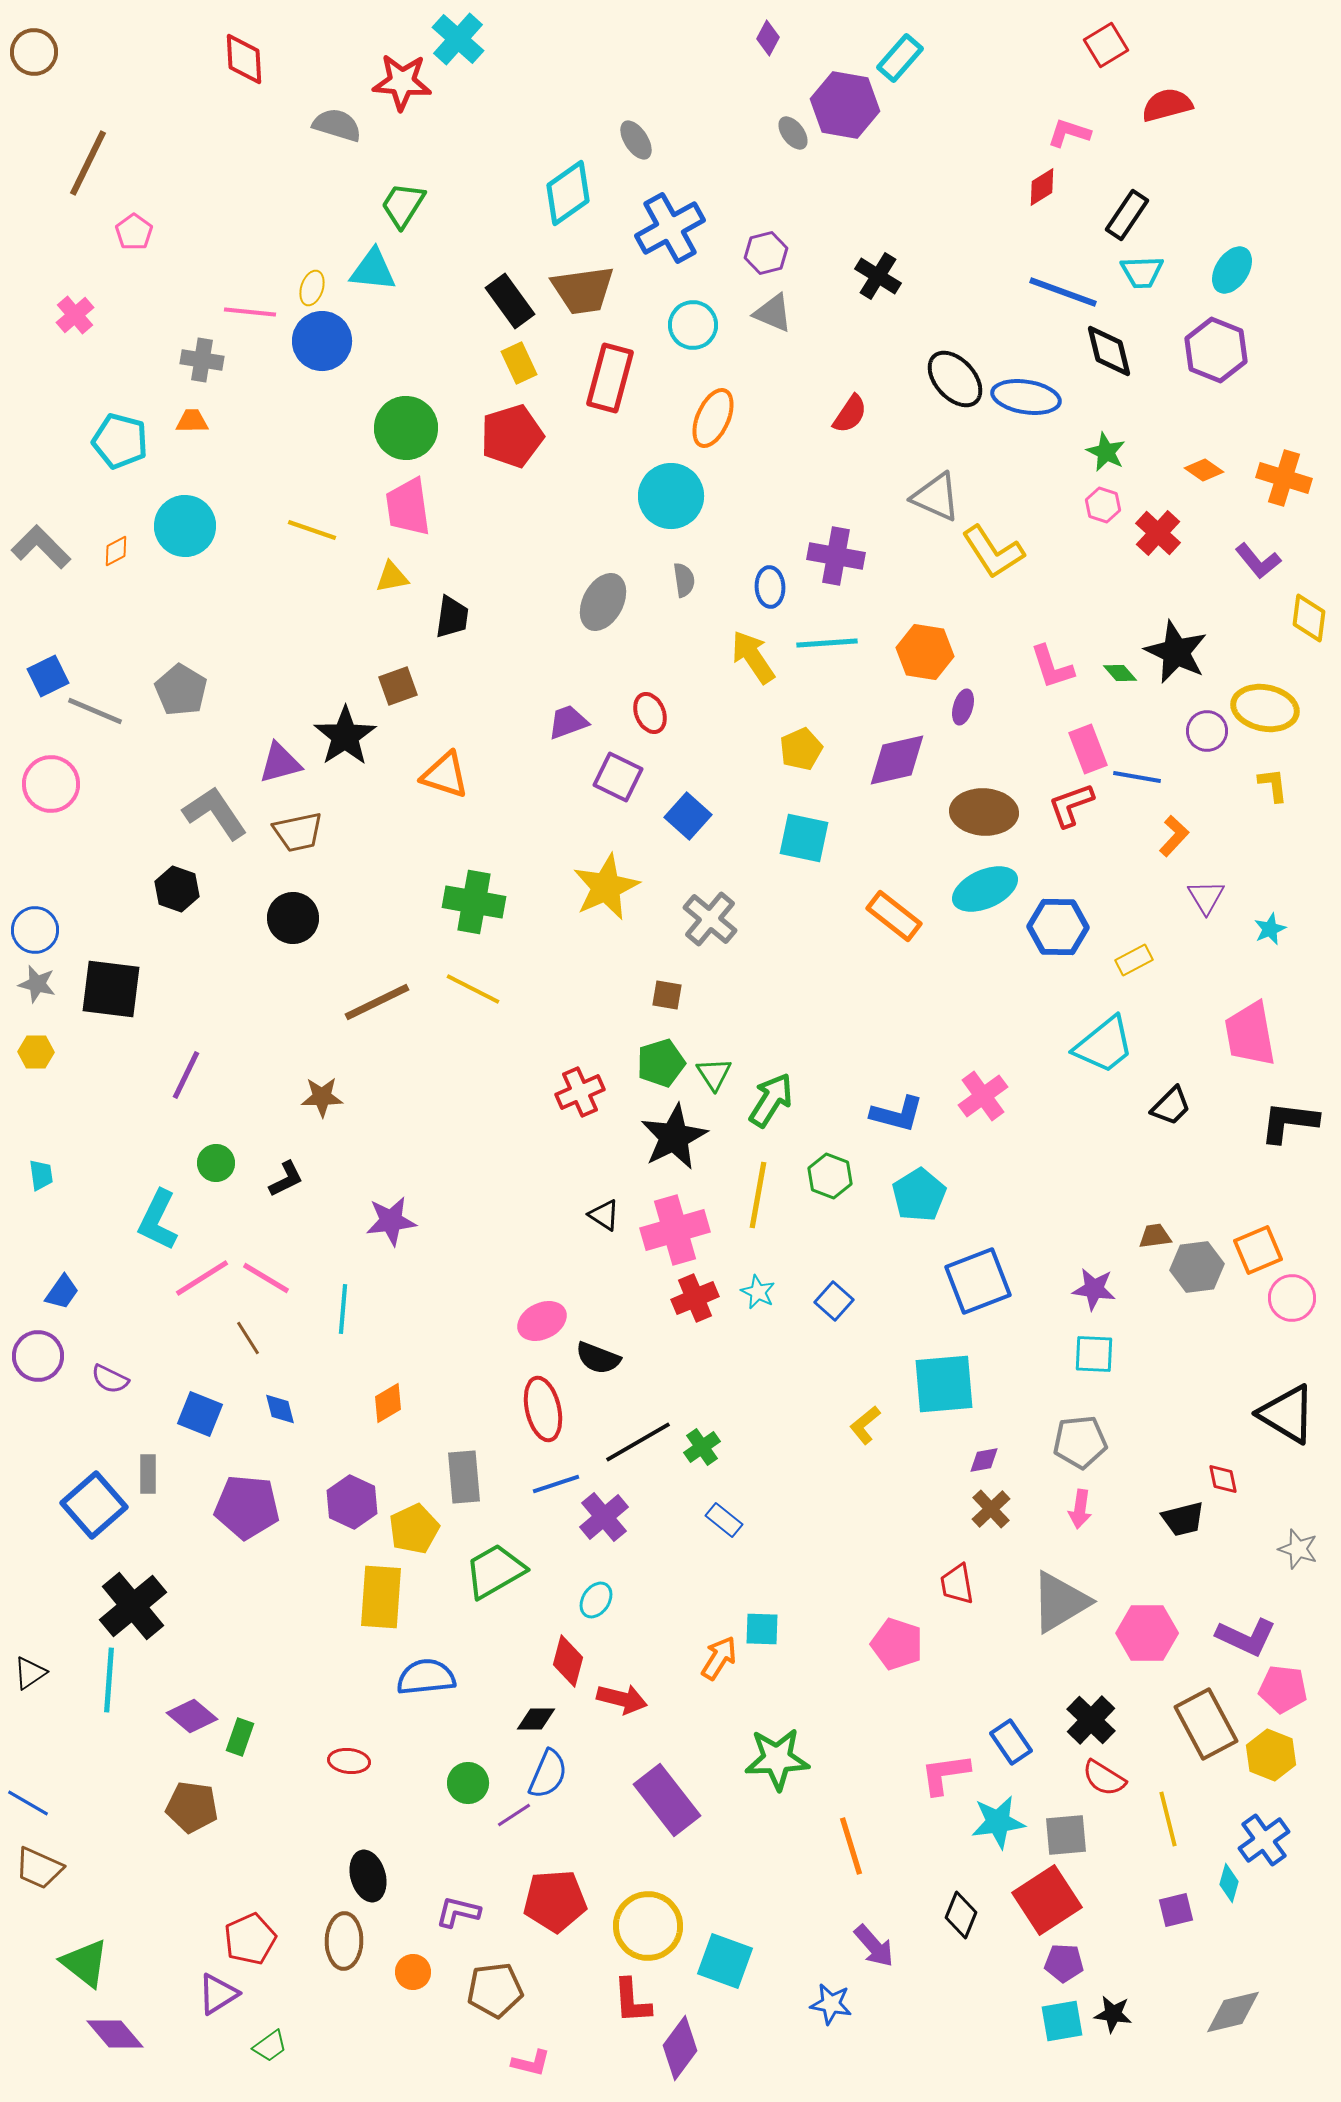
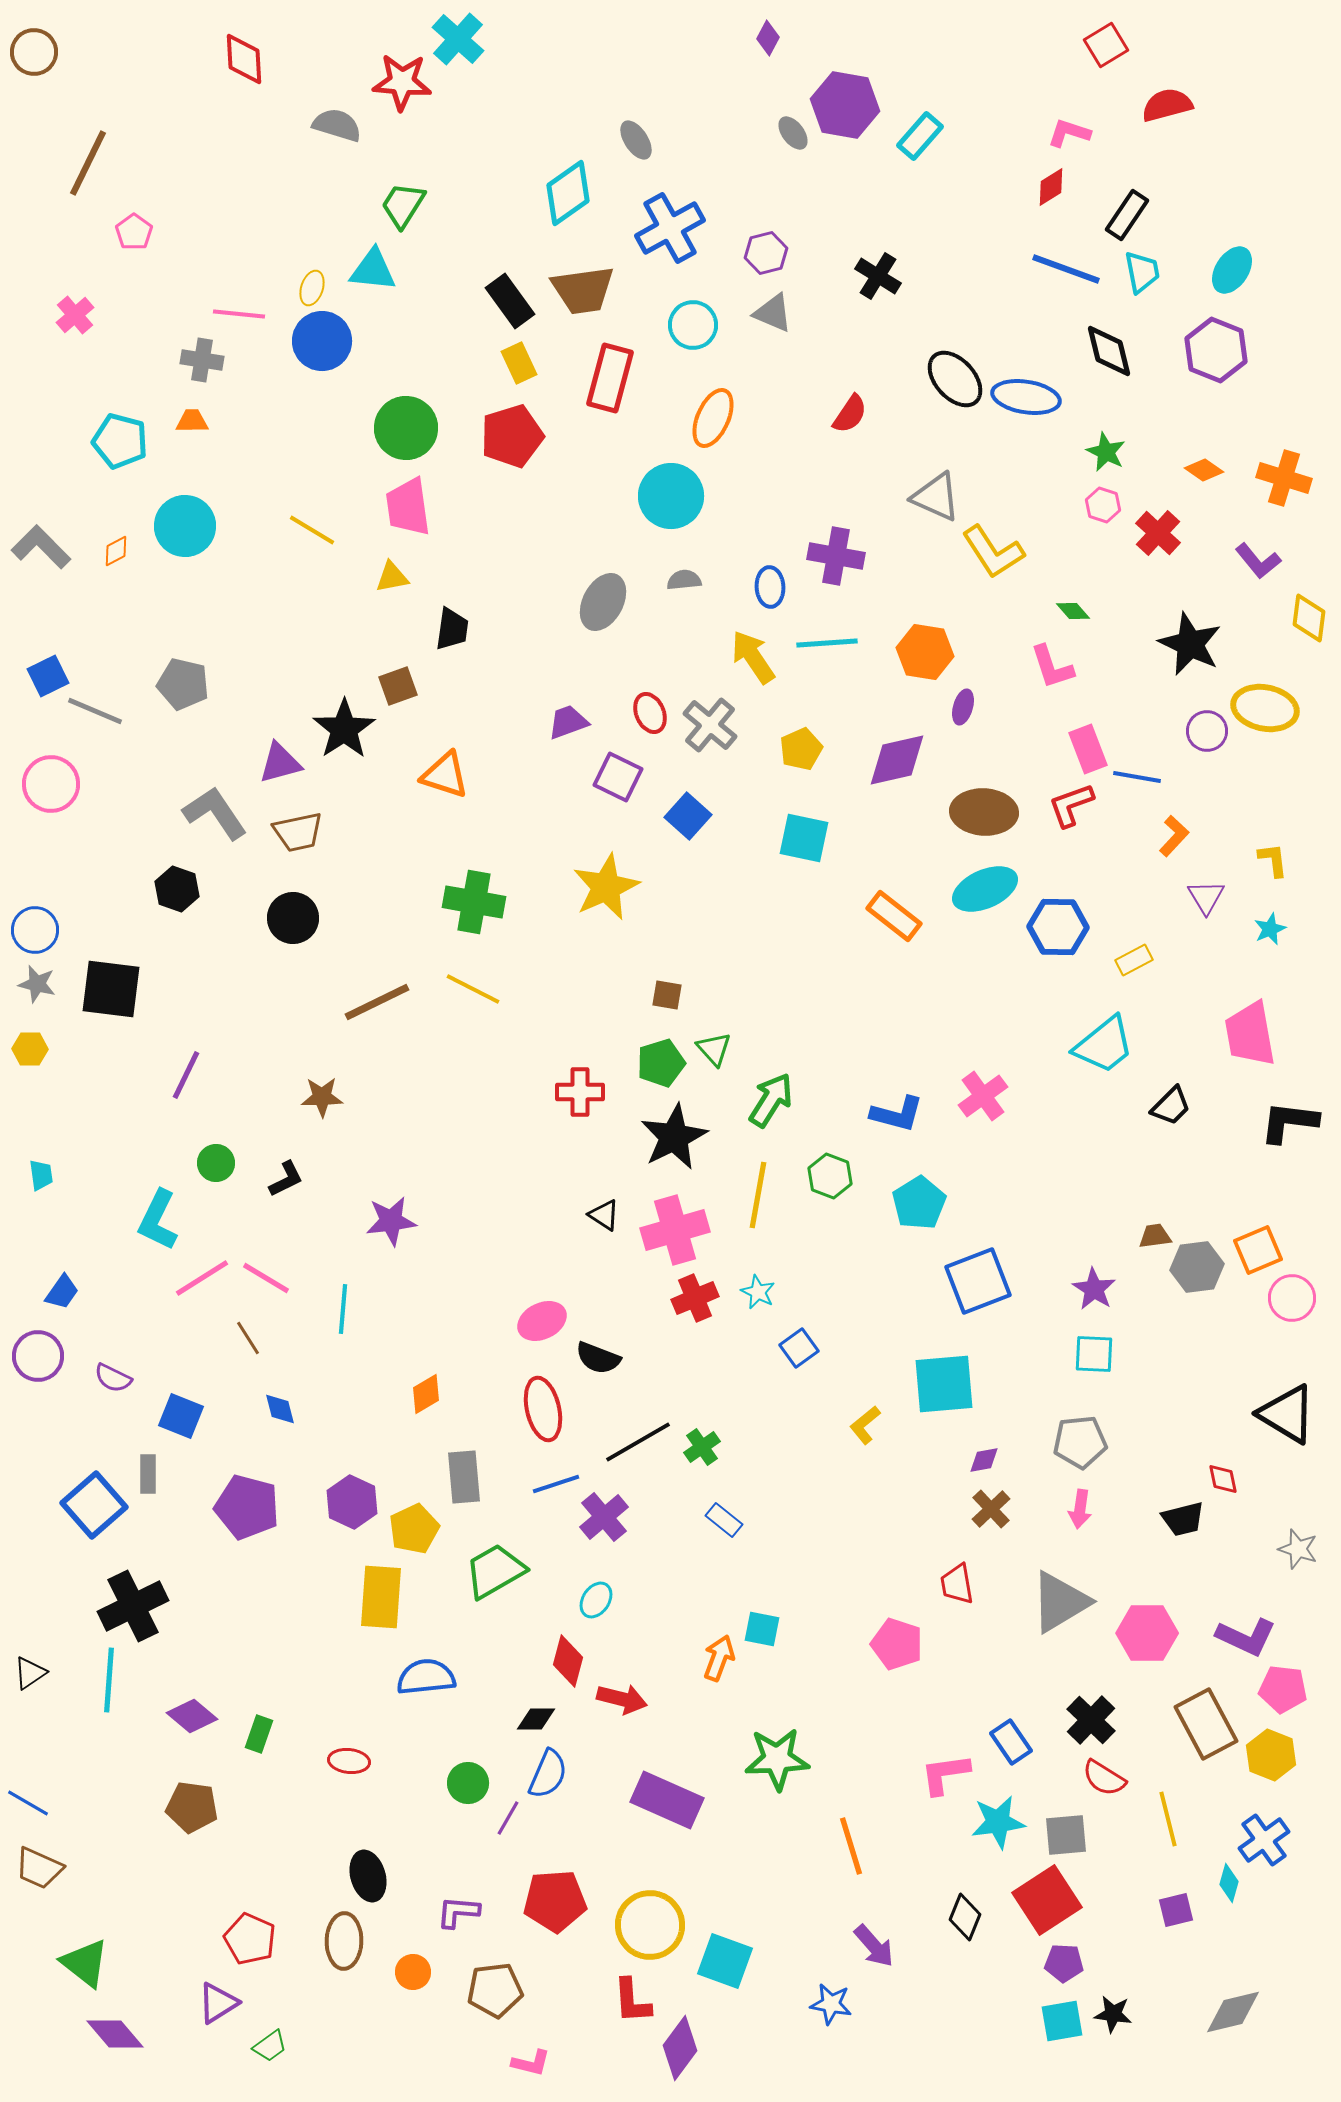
cyan rectangle at (900, 58): moved 20 px right, 78 px down
red diamond at (1042, 187): moved 9 px right
cyan trapezoid at (1142, 272): rotated 99 degrees counterclockwise
blue line at (1063, 292): moved 3 px right, 23 px up
pink line at (250, 312): moved 11 px left, 2 px down
yellow line at (312, 530): rotated 12 degrees clockwise
gray semicircle at (684, 580): rotated 88 degrees counterclockwise
black trapezoid at (452, 617): moved 12 px down
black star at (1176, 652): moved 14 px right, 8 px up
green diamond at (1120, 673): moved 47 px left, 62 px up
gray pentagon at (181, 690): moved 2 px right, 6 px up; rotated 18 degrees counterclockwise
black star at (345, 736): moved 1 px left, 7 px up
yellow L-shape at (1273, 785): moved 75 px down
gray cross at (710, 919): moved 194 px up
yellow hexagon at (36, 1052): moved 6 px left, 3 px up
green triangle at (714, 1074): moved 25 px up; rotated 9 degrees counterclockwise
red cross at (580, 1092): rotated 24 degrees clockwise
cyan pentagon at (919, 1195): moved 8 px down
purple star at (1094, 1289): rotated 24 degrees clockwise
blue square at (834, 1301): moved 35 px left, 47 px down; rotated 12 degrees clockwise
purple semicircle at (110, 1379): moved 3 px right, 1 px up
orange diamond at (388, 1403): moved 38 px right, 9 px up
blue square at (200, 1414): moved 19 px left, 2 px down
purple pentagon at (247, 1507): rotated 10 degrees clockwise
black cross at (133, 1606): rotated 14 degrees clockwise
cyan square at (762, 1629): rotated 9 degrees clockwise
orange arrow at (719, 1658): rotated 12 degrees counterclockwise
green rectangle at (240, 1737): moved 19 px right, 3 px up
purple rectangle at (667, 1800): rotated 28 degrees counterclockwise
purple line at (514, 1815): moved 6 px left, 3 px down; rotated 27 degrees counterclockwise
purple L-shape at (458, 1912): rotated 9 degrees counterclockwise
black diamond at (961, 1915): moved 4 px right, 2 px down
yellow circle at (648, 1926): moved 2 px right, 1 px up
red pentagon at (250, 1939): rotated 24 degrees counterclockwise
purple triangle at (218, 1994): moved 9 px down
